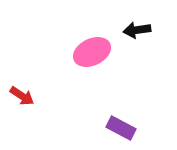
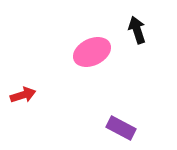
black arrow: rotated 80 degrees clockwise
red arrow: moved 1 px right, 1 px up; rotated 50 degrees counterclockwise
